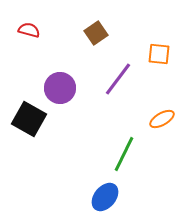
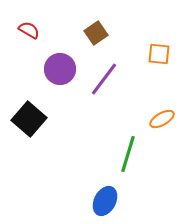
red semicircle: rotated 15 degrees clockwise
purple line: moved 14 px left
purple circle: moved 19 px up
black square: rotated 12 degrees clockwise
green line: moved 4 px right; rotated 9 degrees counterclockwise
blue ellipse: moved 4 px down; rotated 12 degrees counterclockwise
